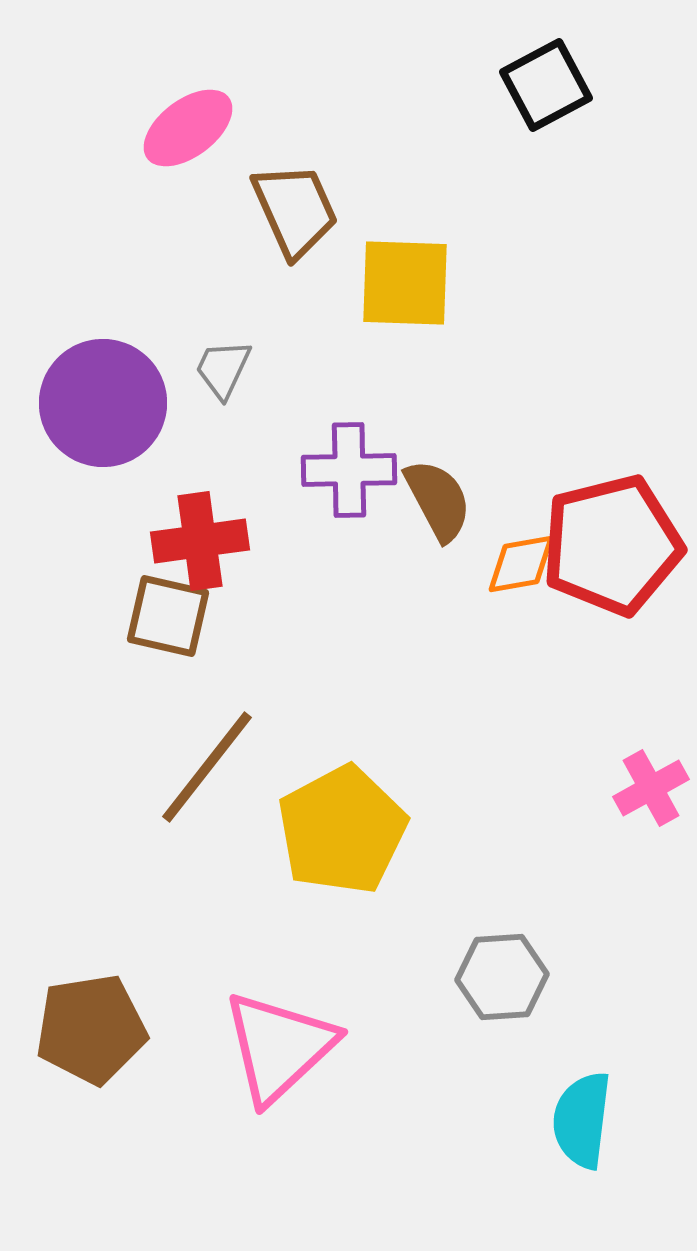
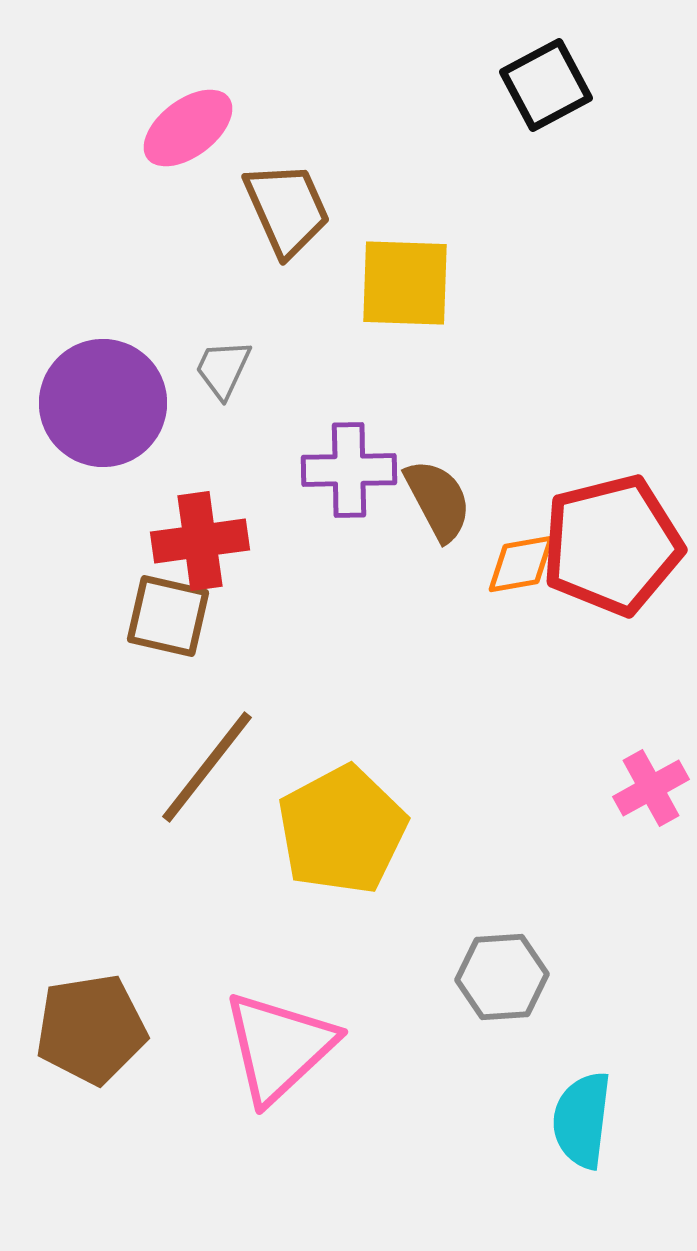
brown trapezoid: moved 8 px left, 1 px up
